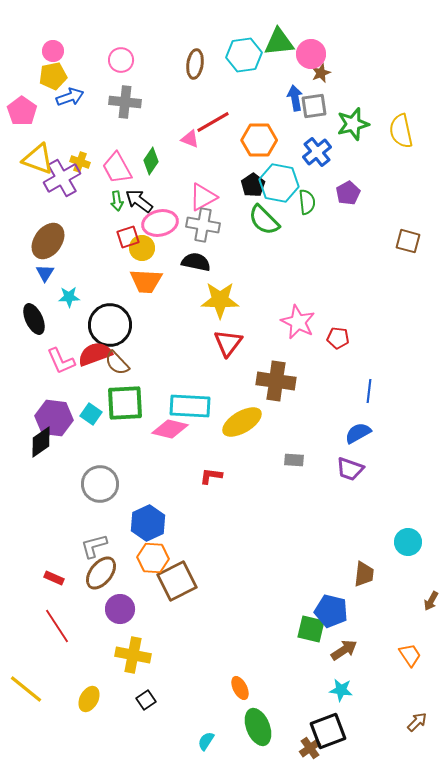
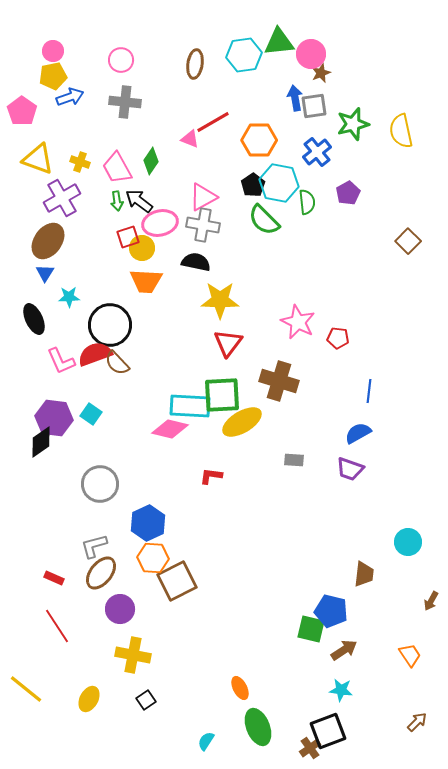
purple cross at (62, 178): moved 20 px down
brown square at (408, 241): rotated 30 degrees clockwise
brown cross at (276, 381): moved 3 px right; rotated 9 degrees clockwise
green square at (125, 403): moved 97 px right, 8 px up
